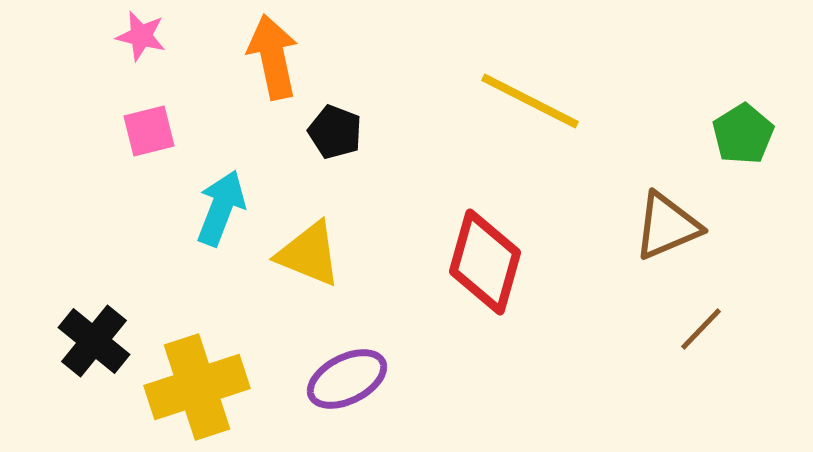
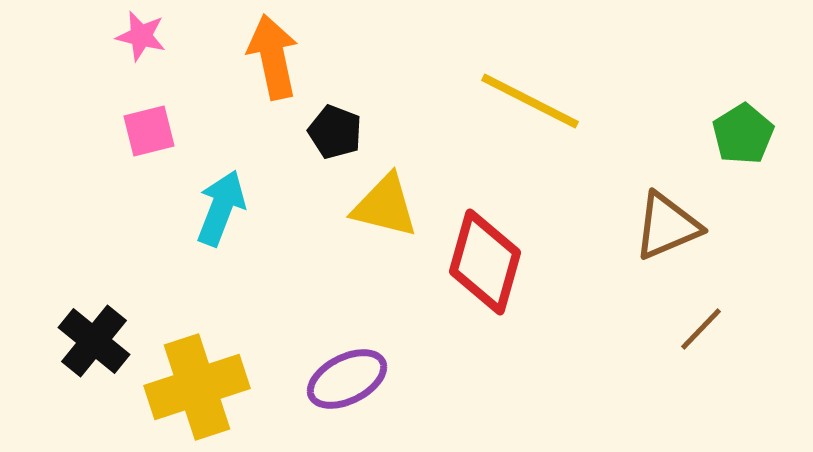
yellow triangle: moved 76 px right, 48 px up; rotated 8 degrees counterclockwise
